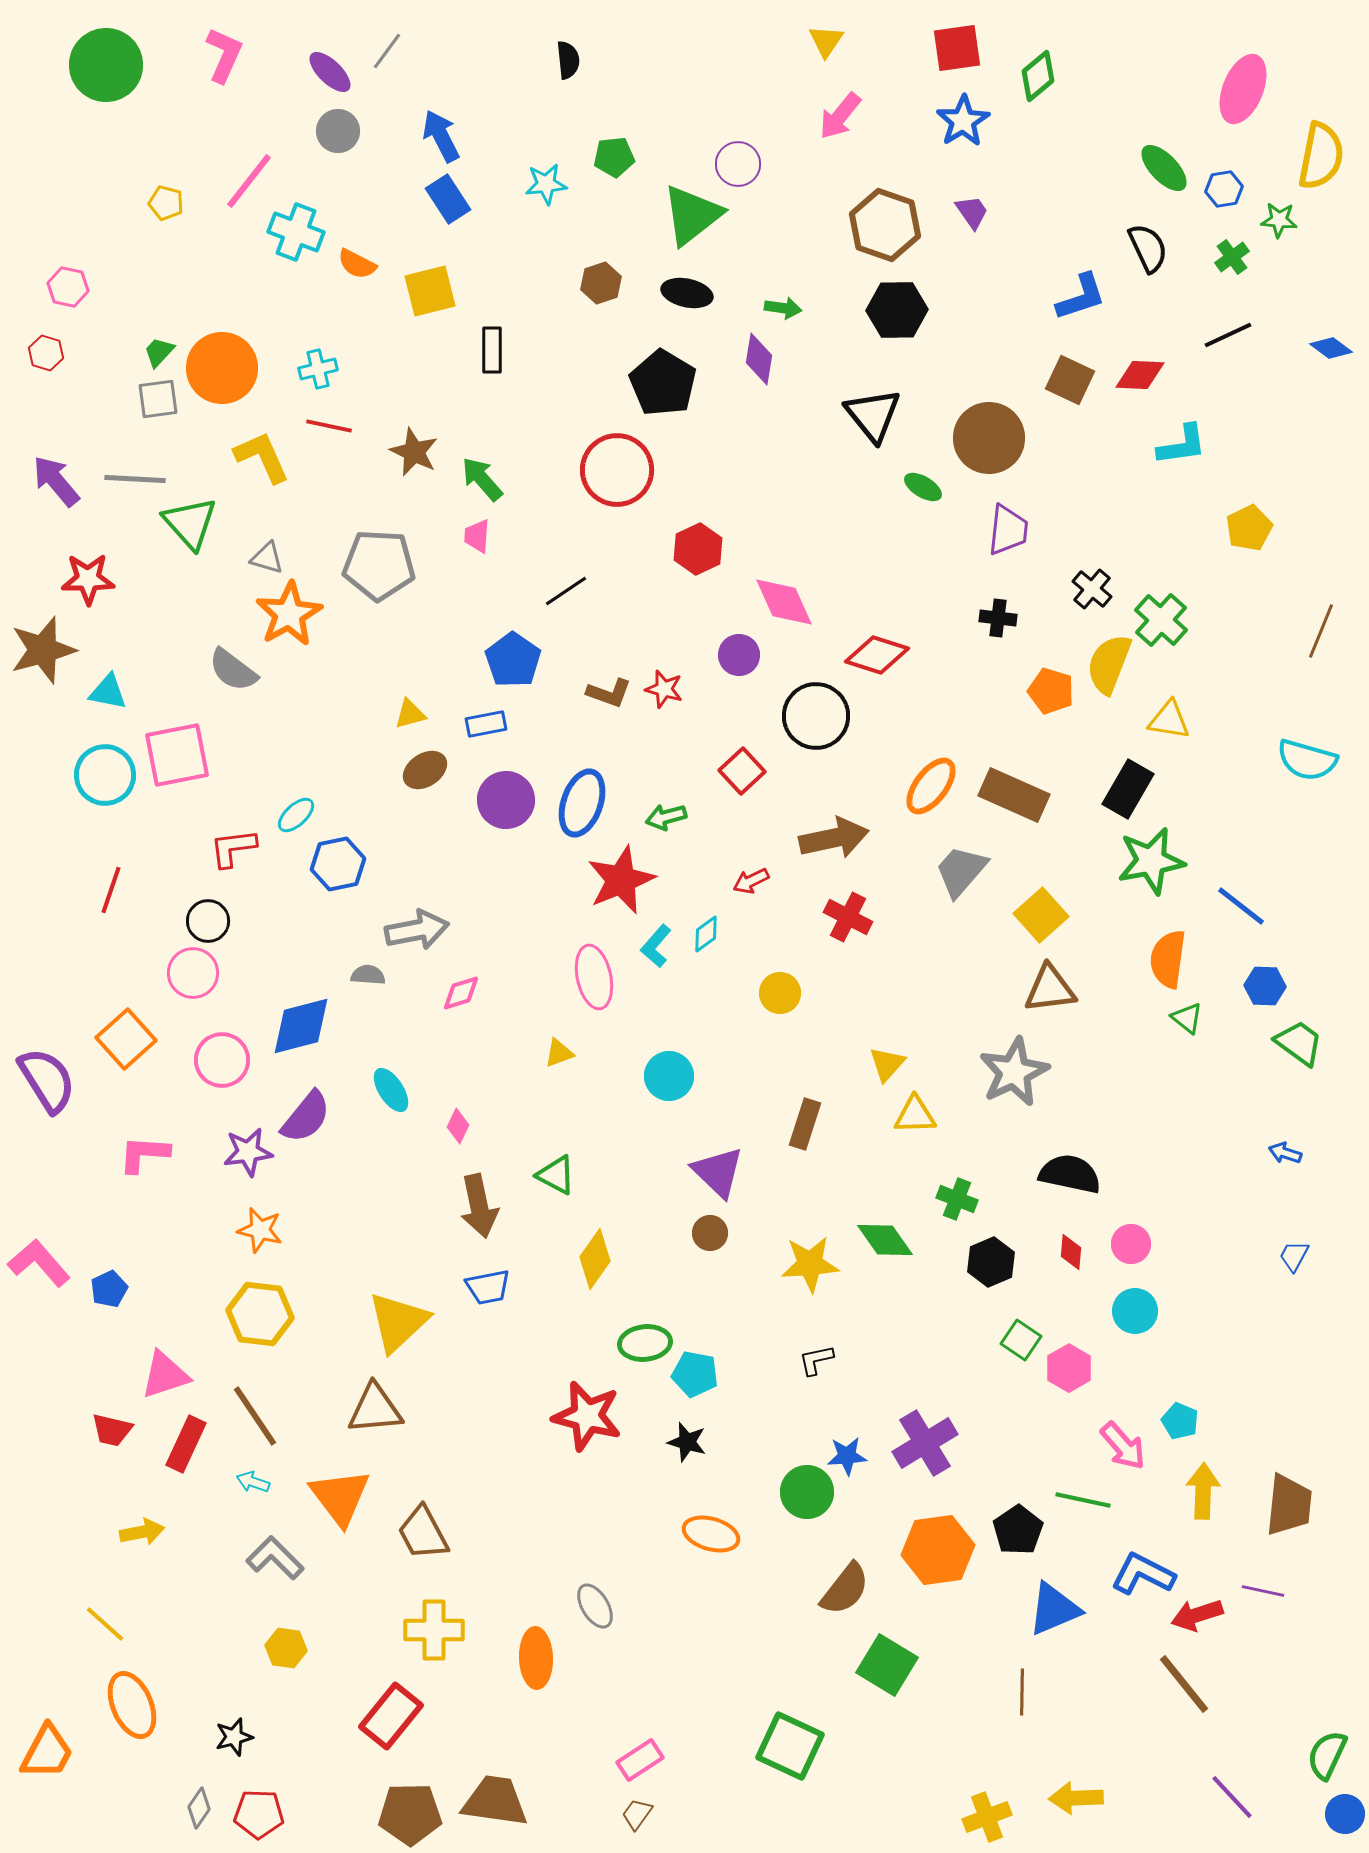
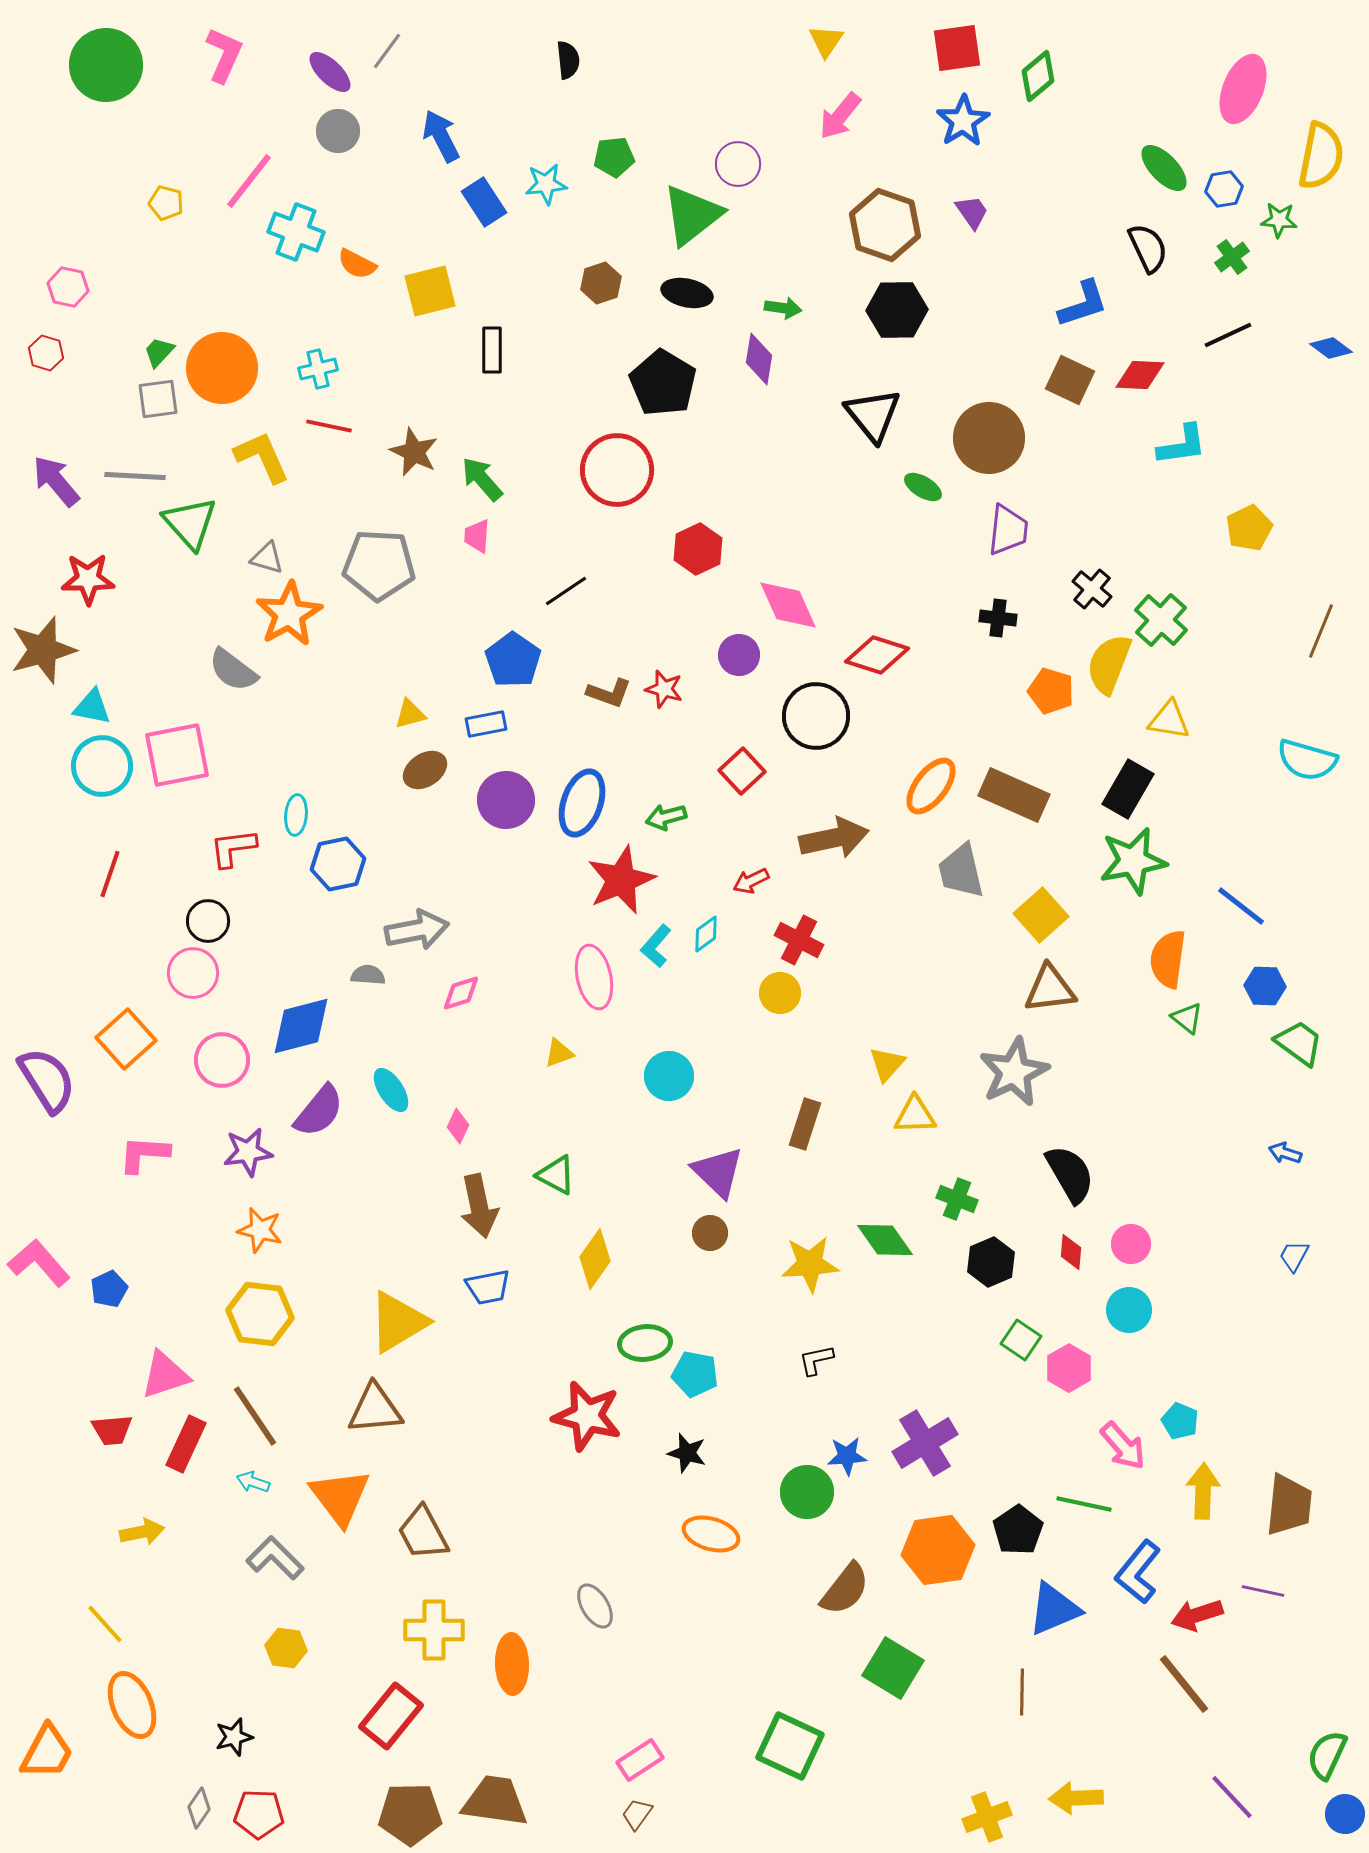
blue rectangle at (448, 199): moved 36 px right, 3 px down
blue L-shape at (1081, 297): moved 2 px right, 7 px down
gray line at (135, 479): moved 3 px up
pink diamond at (784, 602): moved 4 px right, 3 px down
cyan triangle at (108, 692): moved 16 px left, 15 px down
cyan circle at (105, 775): moved 3 px left, 9 px up
cyan ellipse at (296, 815): rotated 42 degrees counterclockwise
green star at (1151, 861): moved 18 px left
gray trapezoid at (961, 871): rotated 54 degrees counterclockwise
red line at (111, 890): moved 1 px left, 16 px up
red cross at (848, 917): moved 49 px left, 23 px down
purple semicircle at (306, 1117): moved 13 px right, 6 px up
black semicircle at (1070, 1174): rotated 48 degrees clockwise
cyan circle at (1135, 1311): moved 6 px left, 1 px up
yellow triangle at (398, 1322): rotated 12 degrees clockwise
red trapezoid at (112, 1430): rotated 18 degrees counterclockwise
black star at (687, 1442): moved 11 px down
green line at (1083, 1500): moved 1 px right, 4 px down
blue L-shape at (1143, 1574): moved 5 px left, 2 px up; rotated 78 degrees counterclockwise
yellow line at (105, 1624): rotated 6 degrees clockwise
orange ellipse at (536, 1658): moved 24 px left, 6 px down
green square at (887, 1665): moved 6 px right, 3 px down
